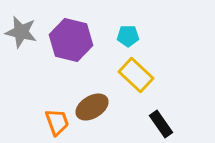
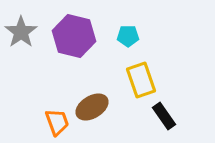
gray star: rotated 24 degrees clockwise
purple hexagon: moved 3 px right, 4 px up
yellow rectangle: moved 5 px right, 5 px down; rotated 28 degrees clockwise
black rectangle: moved 3 px right, 8 px up
